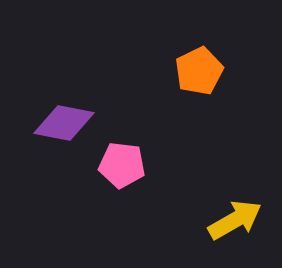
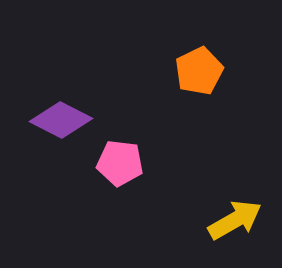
purple diamond: moved 3 px left, 3 px up; rotated 16 degrees clockwise
pink pentagon: moved 2 px left, 2 px up
